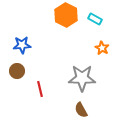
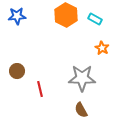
blue star: moved 5 px left, 29 px up
